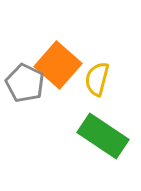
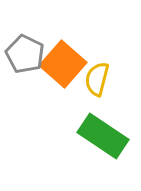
orange square: moved 5 px right, 1 px up
gray pentagon: moved 29 px up
